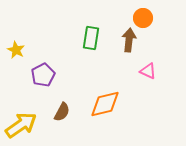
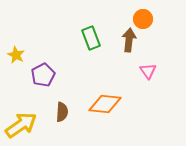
orange circle: moved 1 px down
green rectangle: rotated 30 degrees counterclockwise
yellow star: moved 5 px down
pink triangle: rotated 30 degrees clockwise
orange diamond: rotated 20 degrees clockwise
brown semicircle: rotated 24 degrees counterclockwise
